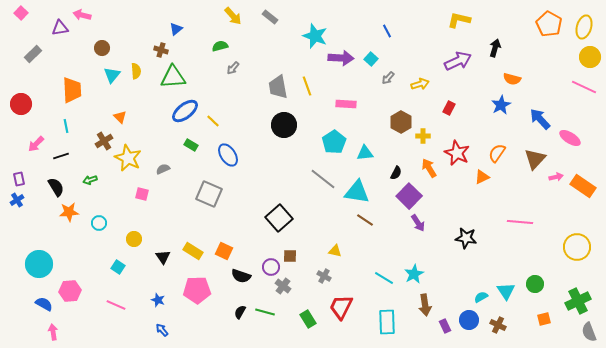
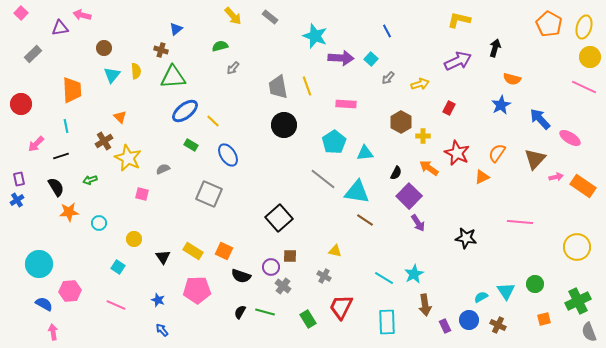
brown circle at (102, 48): moved 2 px right
orange arrow at (429, 168): rotated 24 degrees counterclockwise
